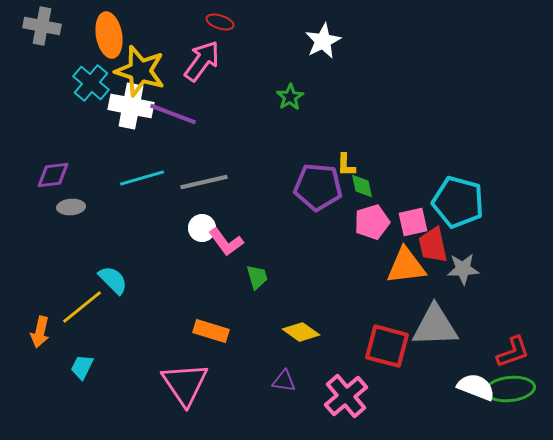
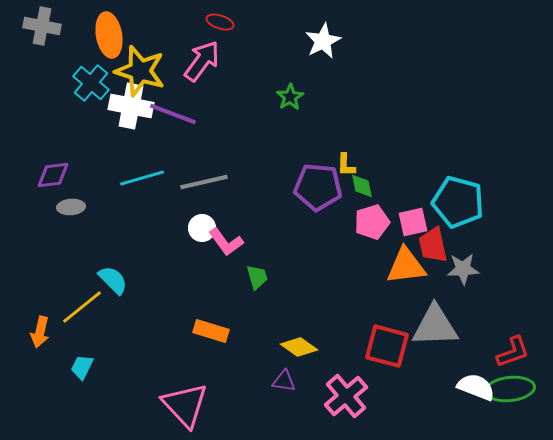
yellow diamond: moved 2 px left, 15 px down
pink triangle: moved 21 px down; rotated 9 degrees counterclockwise
